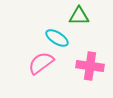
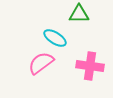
green triangle: moved 2 px up
cyan ellipse: moved 2 px left
